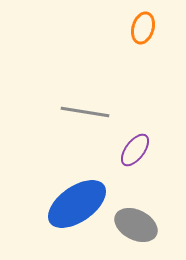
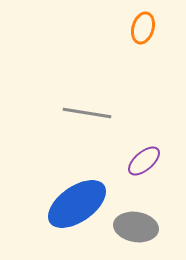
gray line: moved 2 px right, 1 px down
purple ellipse: moved 9 px right, 11 px down; rotated 12 degrees clockwise
gray ellipse: moved 2 px down; rotated 18 degrees counterclockwise
